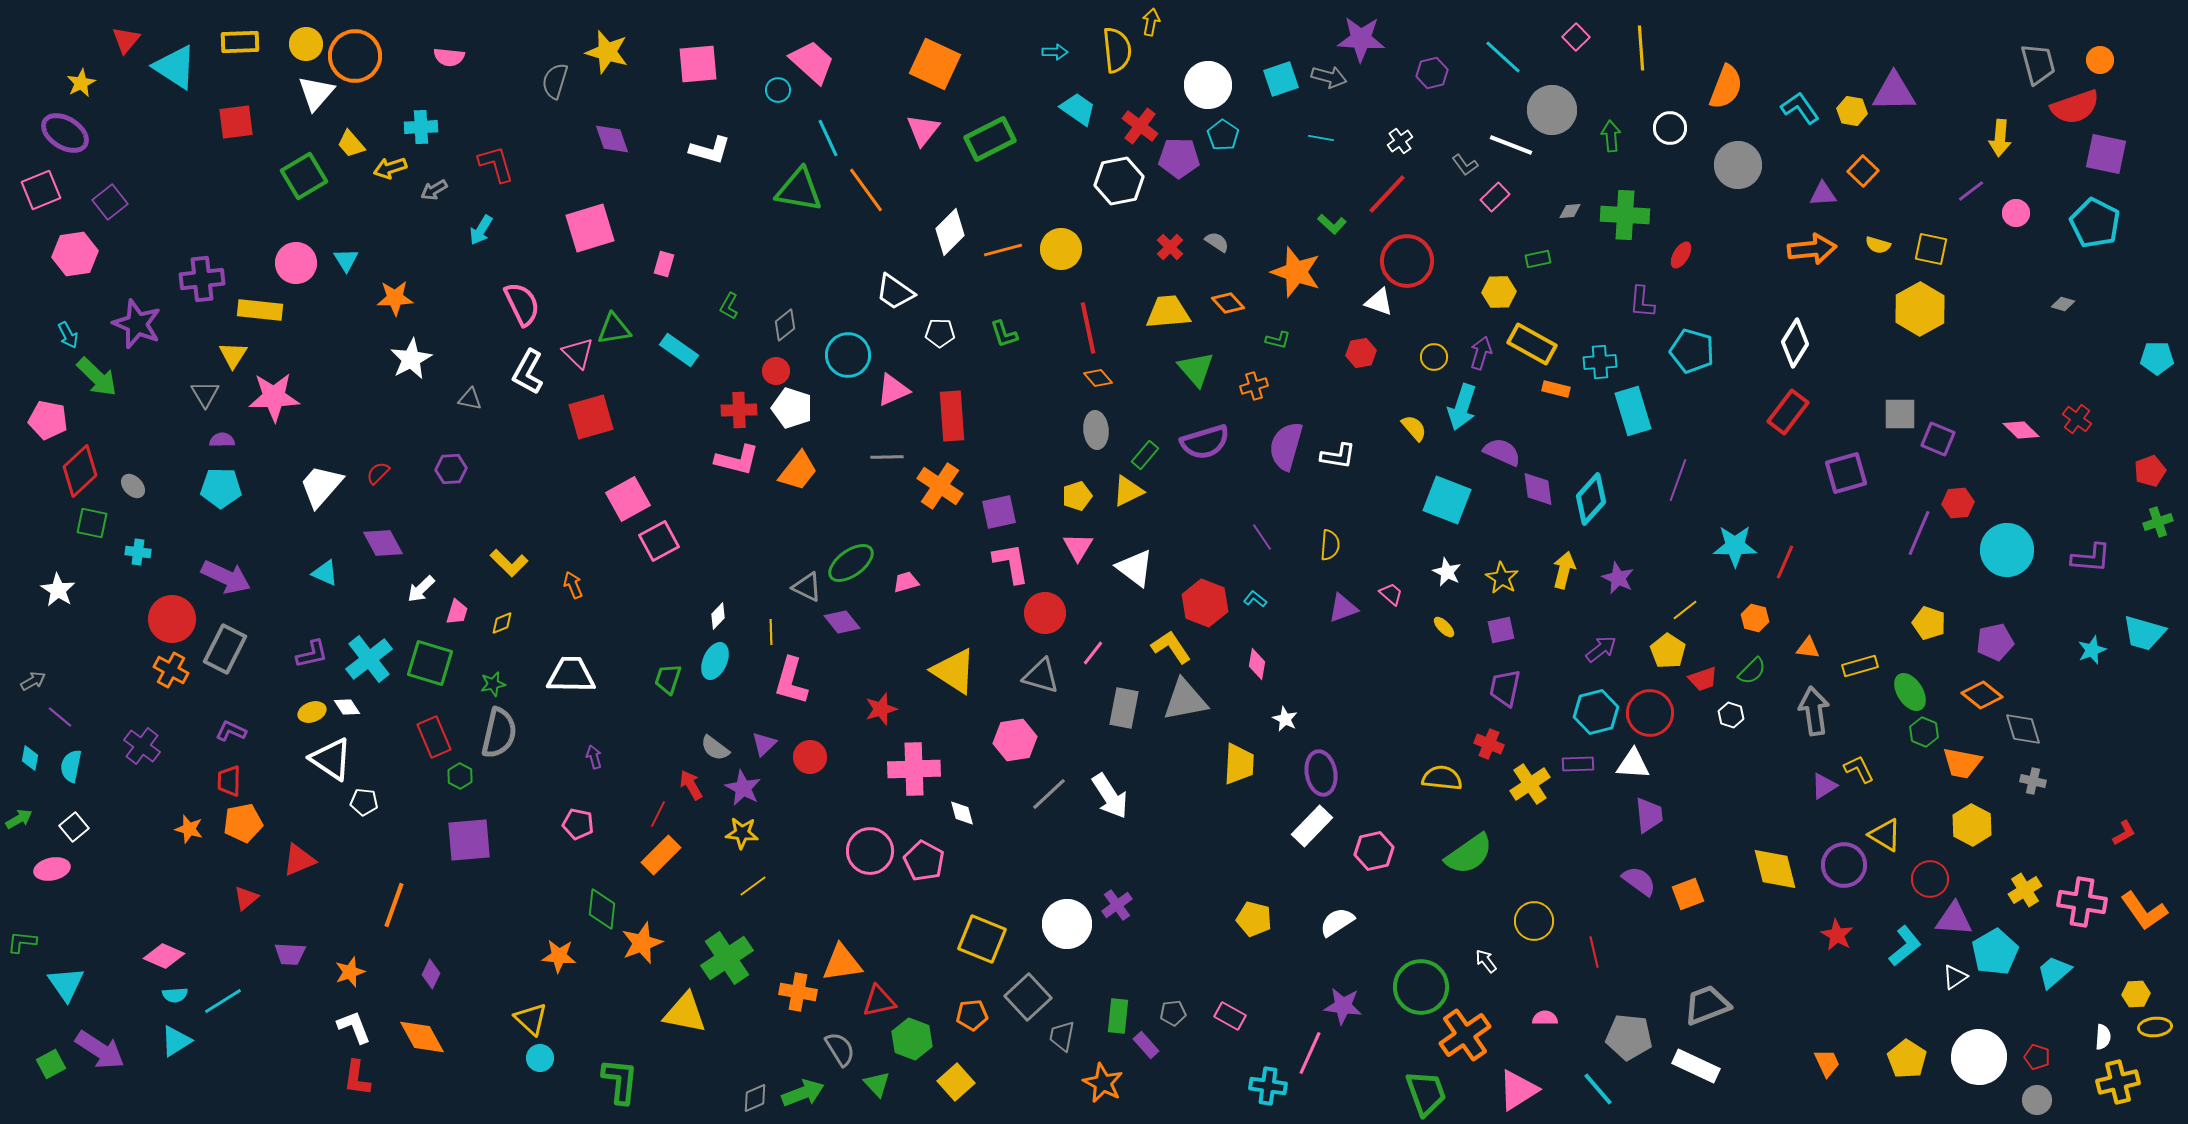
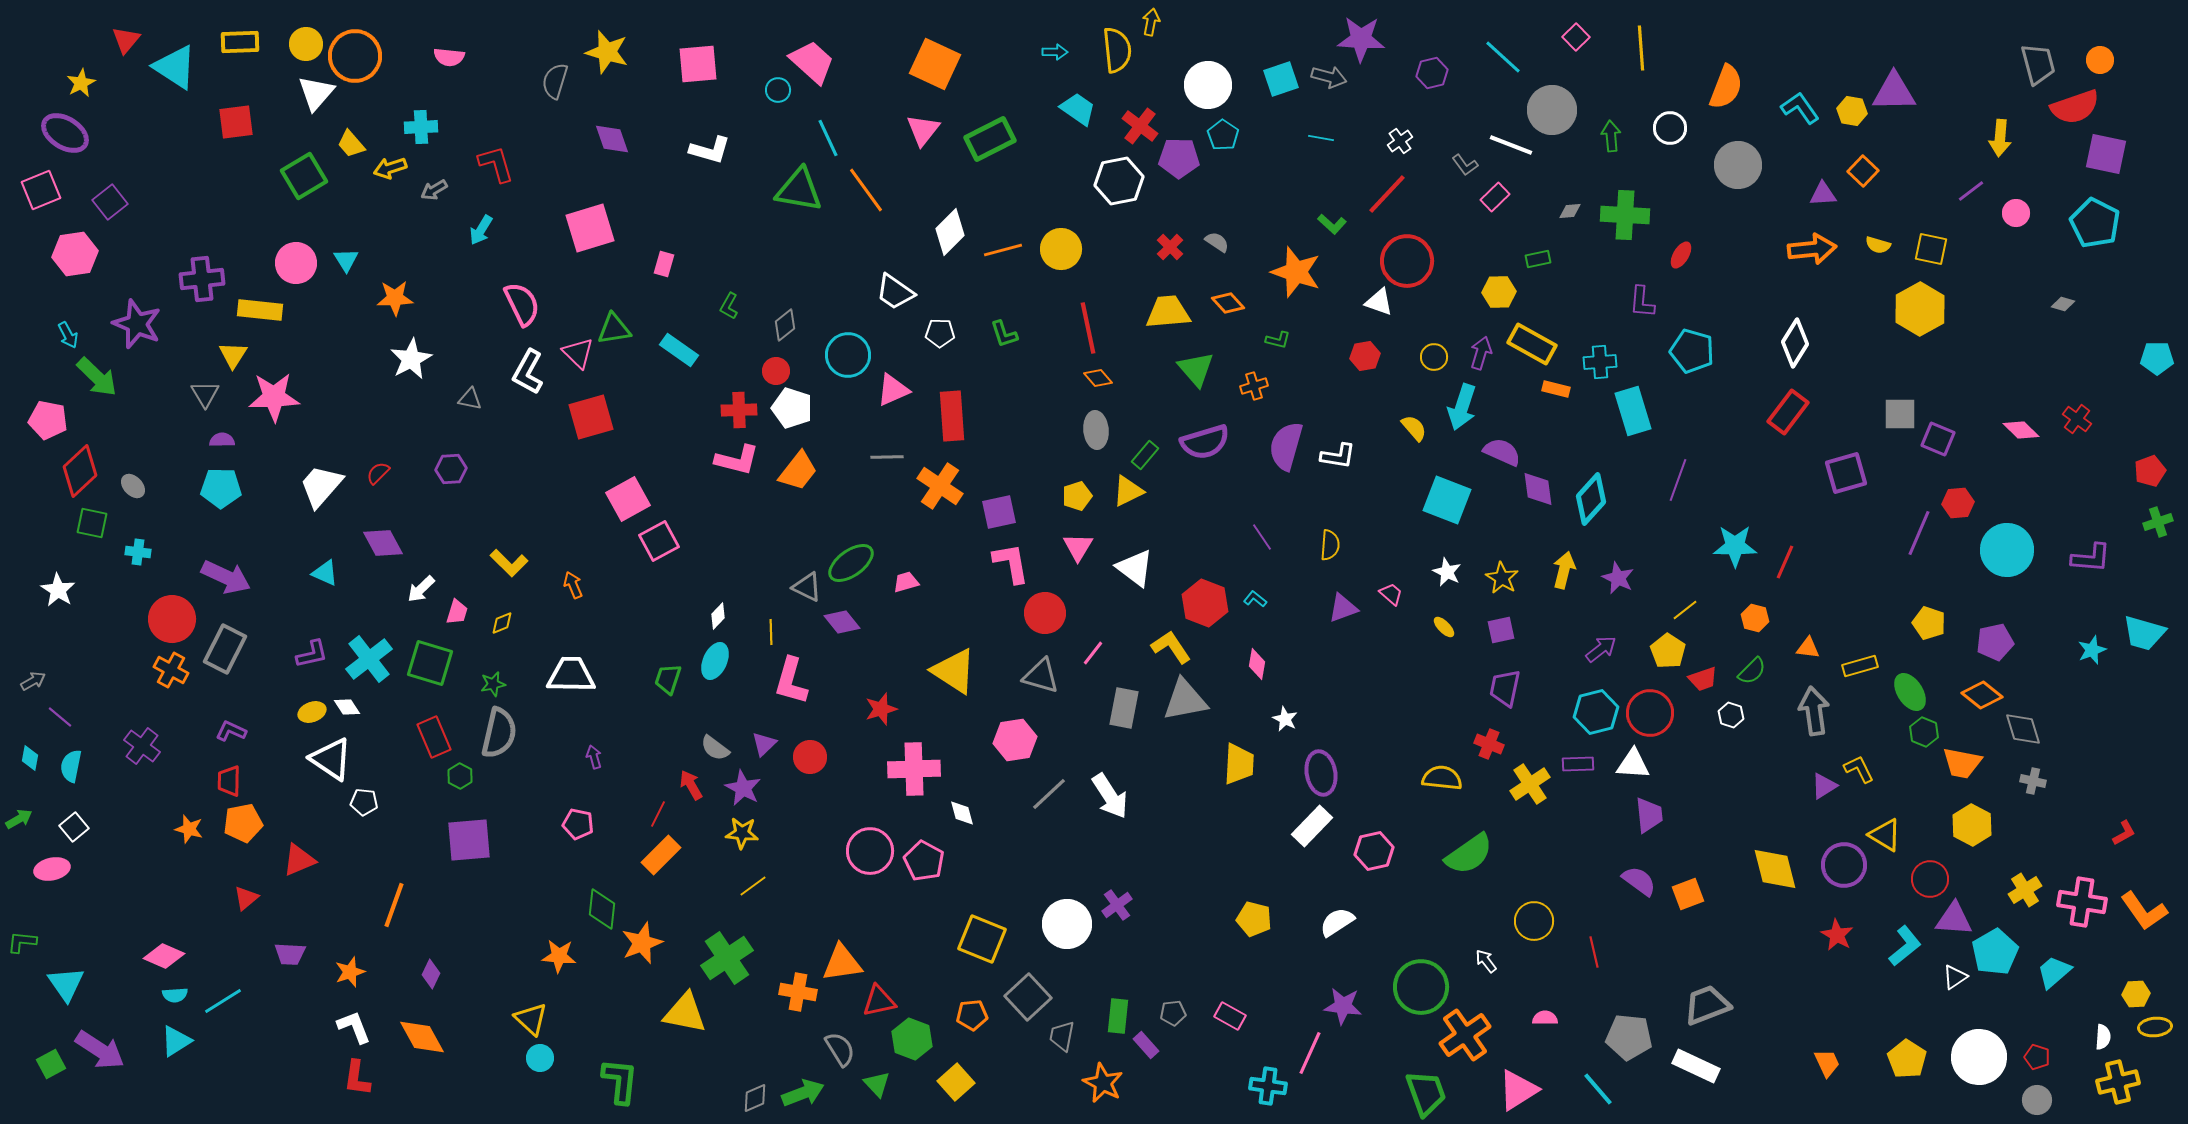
red hexagon at (1361, 353): moved 4 px right, 3 px down
